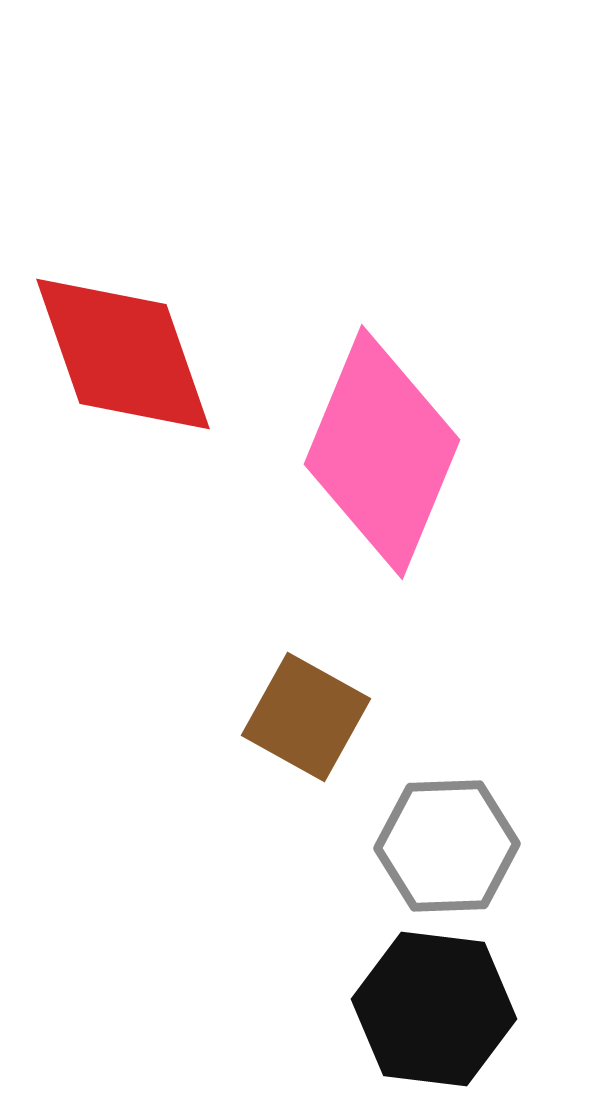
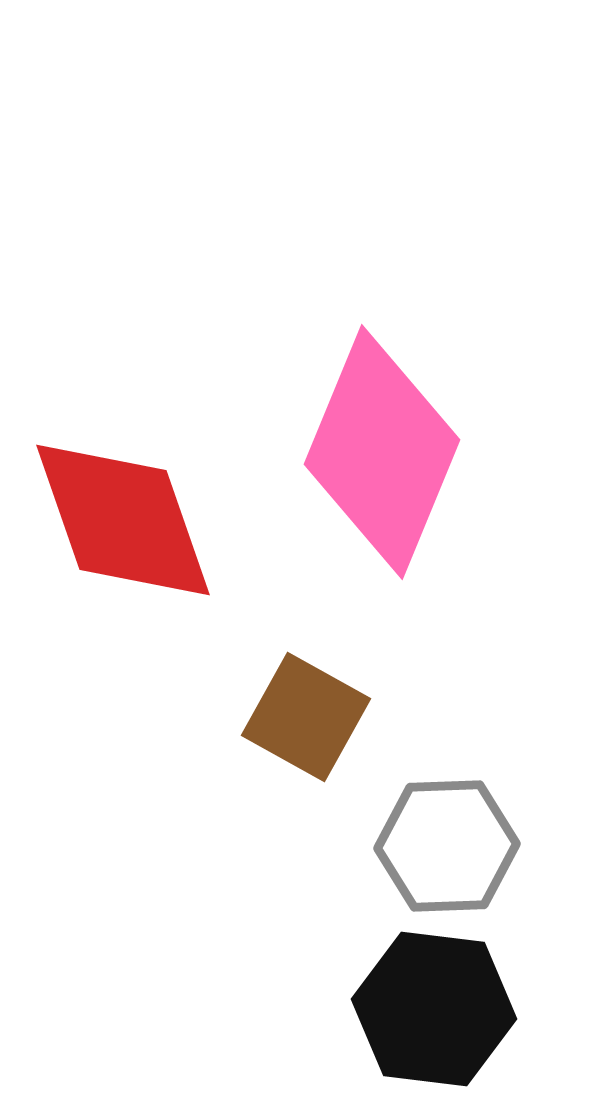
red diamond: moved 166 px down
